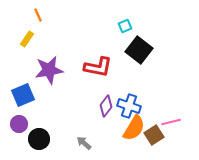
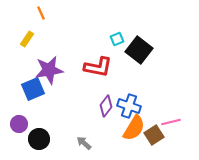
orange line: moved 3 px right, 2 px up
cyan square: moved 8 px left, 13 px down
blue square: moved 10 px right, 6 px up
